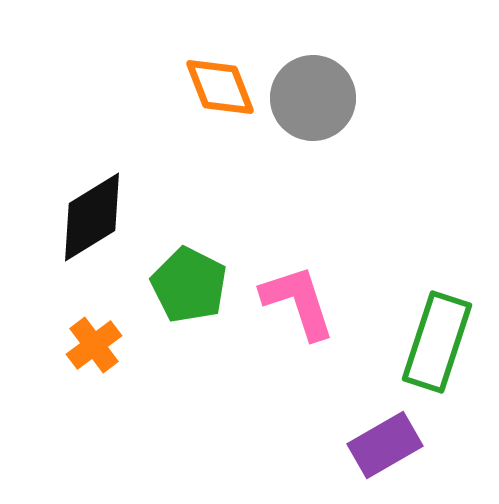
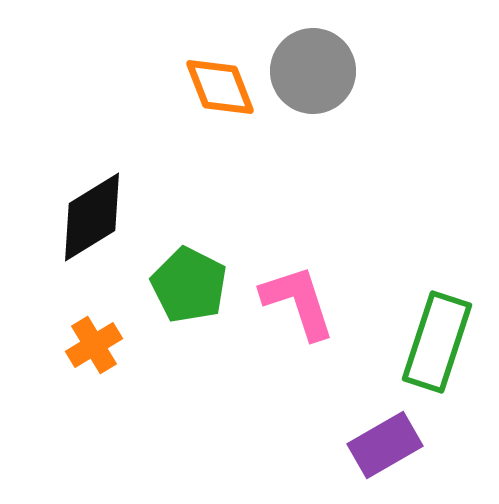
gray circle: moved 27 px up
orange cross: rotated 6 degrees clockwise
